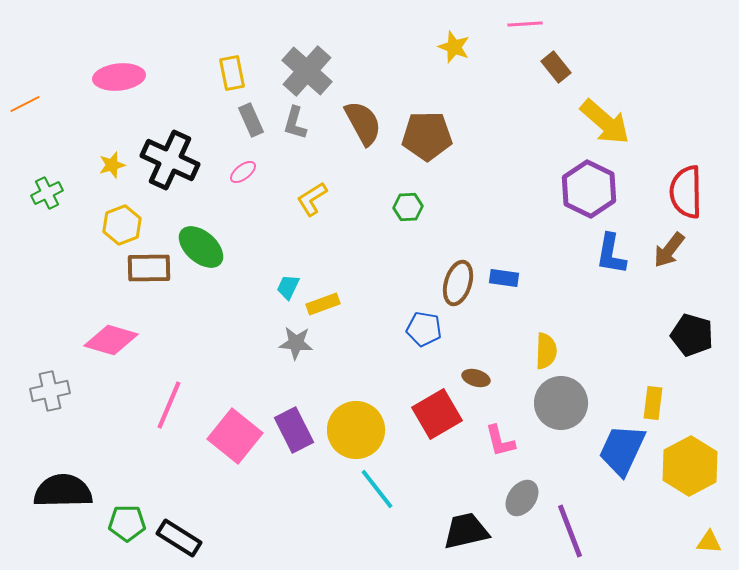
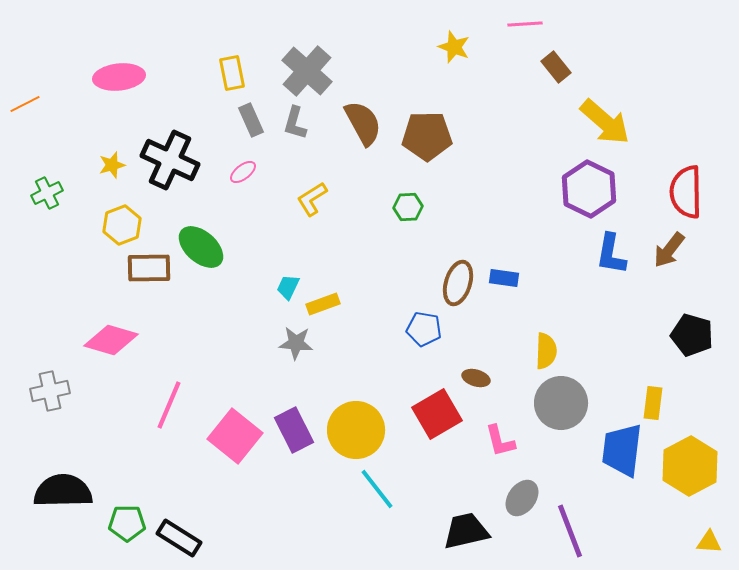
blue trapezoid at (622, 450): rotated 18 degrees counterclockwise
